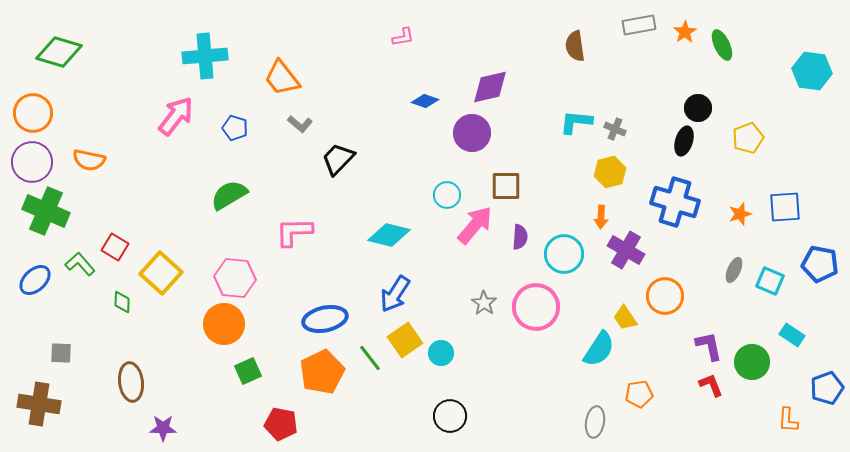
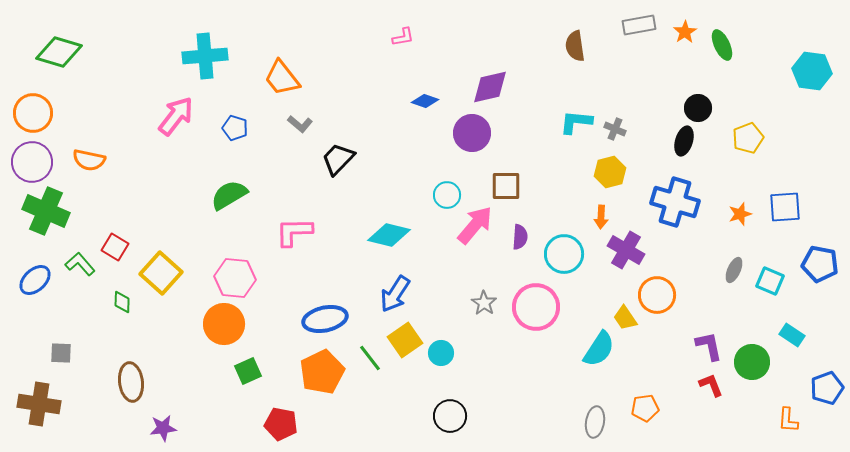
orange circle at (665, 296): moved 8 px left, 1 px up
orange pentagon at (639, 394): moved 6 px right, 14 px down
purple star at (163, 428): rotated 8 degrees counterclockwise
